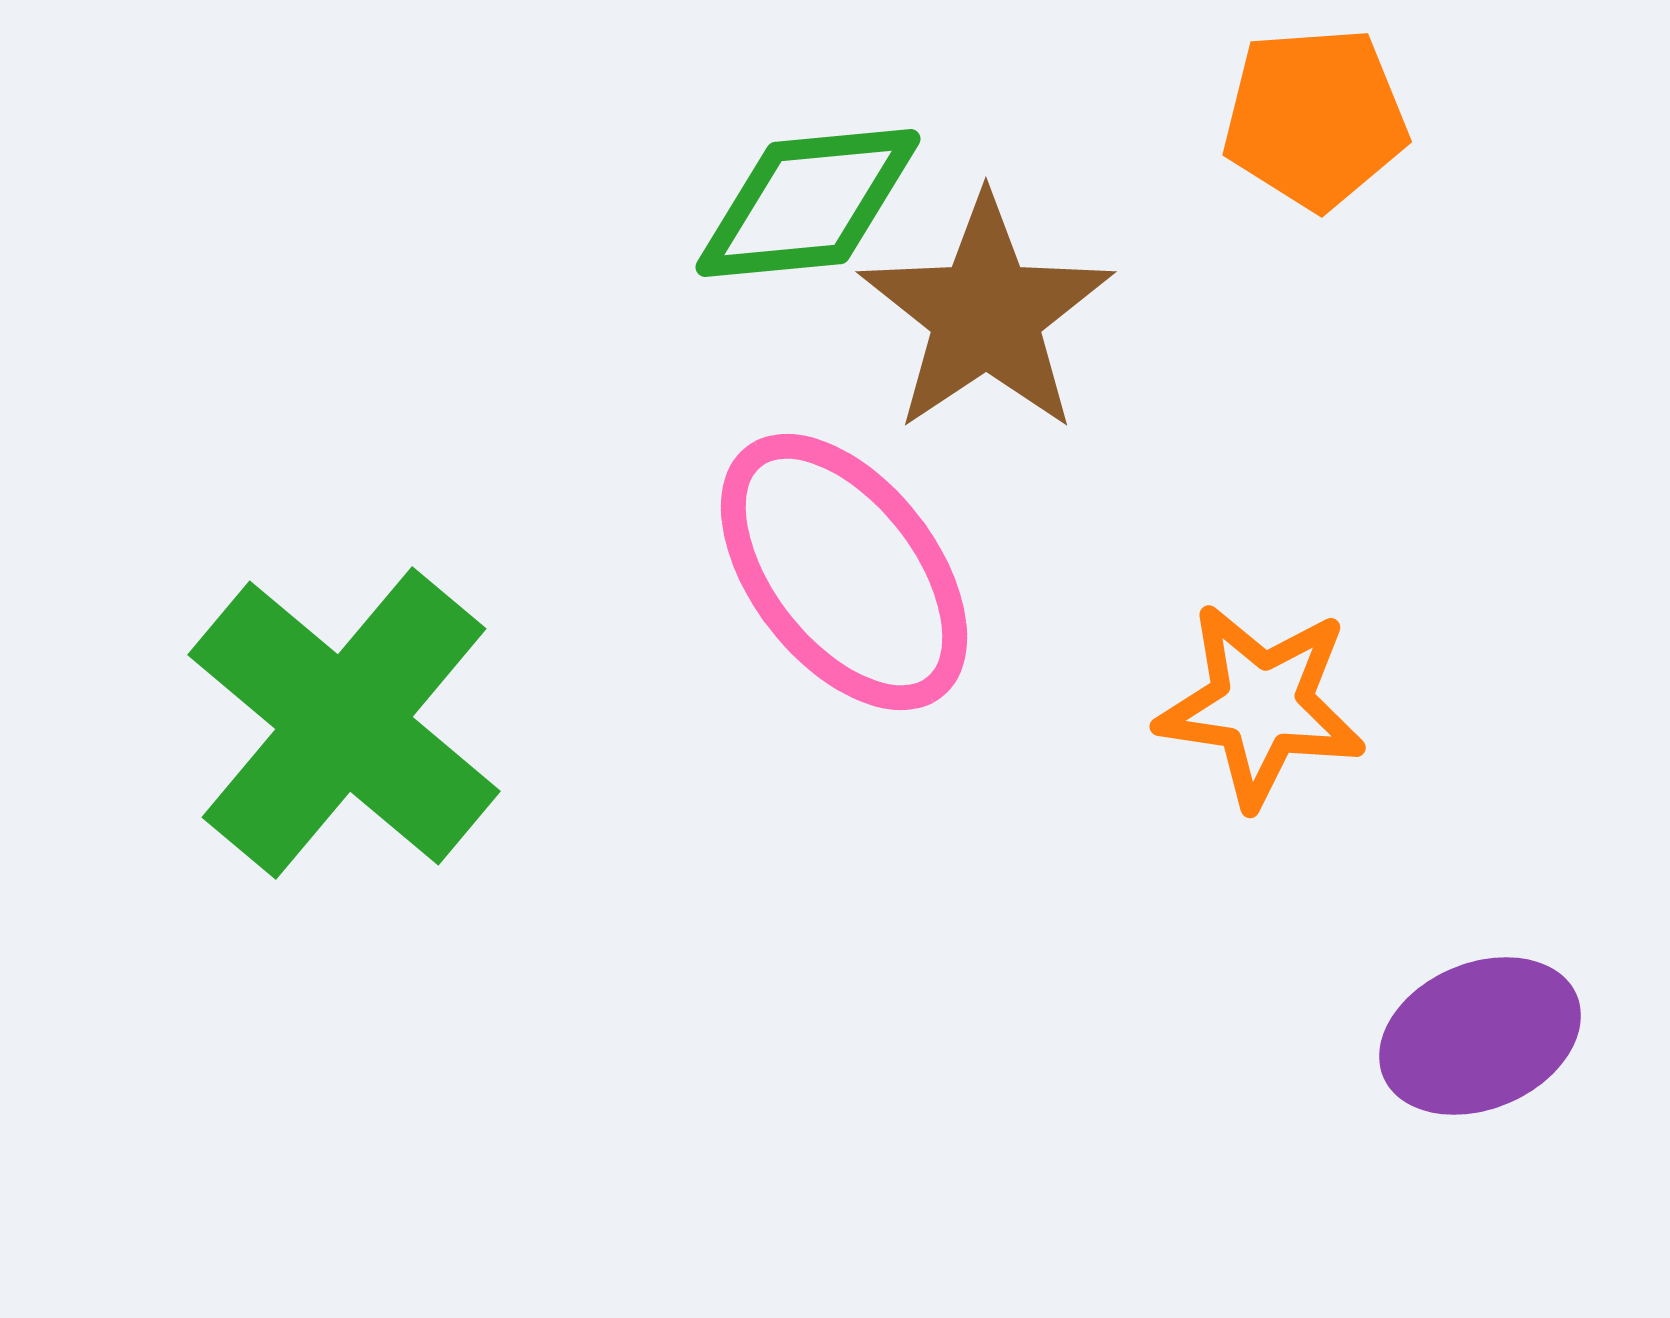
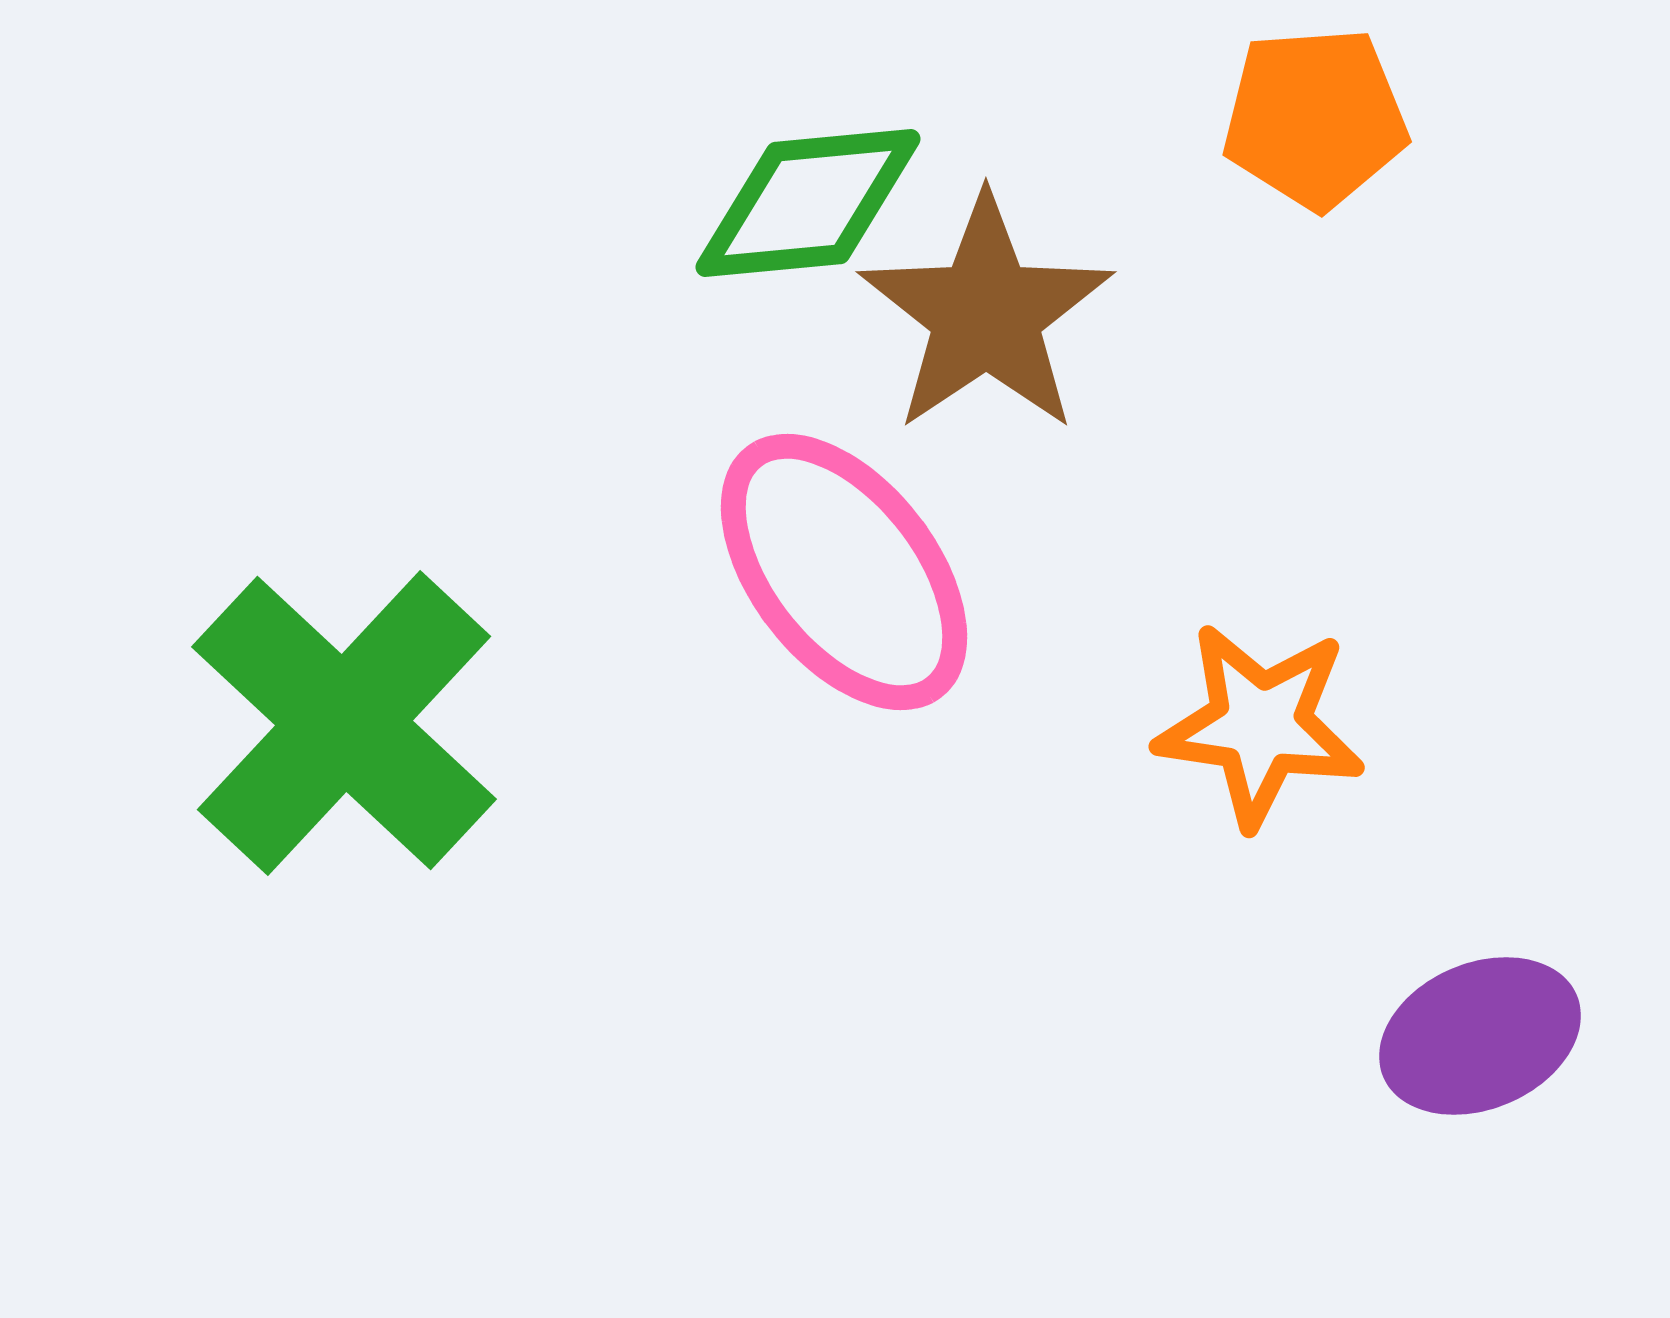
orange star: moved 1 px left, 20 px down
green cross: rotated 3 degrees clockwise
